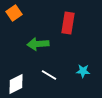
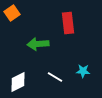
orange square: moved 2 px left
red rectangle: rotated 15 degrees counterclockwise
white line: moved 6 px right, 2 px down
white diamond: moved 2 px right, 2 px up
